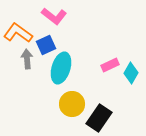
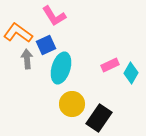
pink L-shape: rotated 20 degrees clockwise
